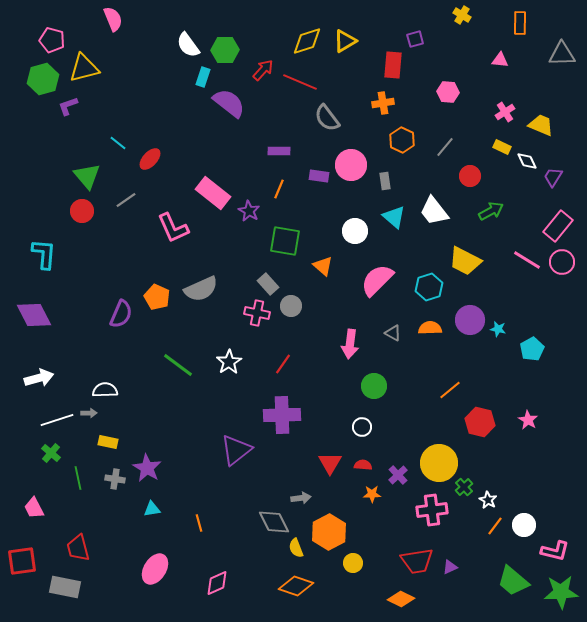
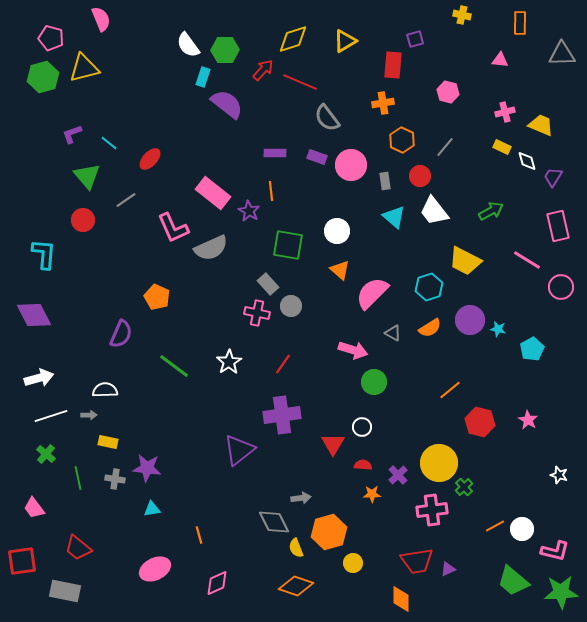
yellow cross at (462, 15): rotated 18 degrees counterclockwise
pink semicircle at (113, 19): moved 12 px left
pink pentagon at (52, 40): moved 1 px left, 2 px up
yellow diamond at (307, 41): moved 14 px left, 2 px up
green hexagon at (43, 79): moved 2 px up
pink hexagon at (448, 92): rotated 10 degrees clockwise
purple semicircle at (229, 103): moved 2 px left, 1 px down
purple L-shape at (68, 106): moved 4 px right, 28 px down
pink cross at (505, 112): rotated 18 degrees clockwise
cyan line at (118, 143): moved 9 px left
purple rectangle at (279, 151): moved 4 px left, 2 px down
white diamond at (527, 161): rotated 10 degrees clockwise
purple rectangle at (319, 176): moved 2 px left, 19 px up; rotated 12 degrees clockwise
red circle at (470, 176): moved 50 px left
orange line at (279, 189): moved 8 px left, 2 px down; rotated 30 degrees counterclockwise
red circle at (82, 211): moved 1 px right, 9 px down
pink rectangle at (558, 226): rotated 52 degrees counterclockwise
white circle at (355, 231): moved 18 px left
green square at (285, 241): moved 3 px right, 4 px down
pink circle at (562, 262): moved 1 px left, 25 px down
orange triangle at (323, 266): moved 17 px right, 4 px down
pink semicircle at (377, 280): moved 5 px left, 13 px down
gray semicircle at (201, 289): moved 10 px right, 41 px up
purple semicircle at (121, 314): moved 20 px down
orange semicircle at (430, 328): rotated 150 degrees clockwise
pink arrow at (350, 344): moved 3 px right, 6 px down; rotated 80 degrees counterclockwise
green line at (178, 365): moved 4 px left, 1 px down
green circle at (374, 386): moved 4 px up
gray arrow at (89, 413): moved 2 px down
purple cross at (282, 415): rotated 6 degrees counterclockwise
white line at (57, 420): moved 6 px left, 4 px up
purple triangle at (236, 450): moved 3 px right
green cross at (51, 453): moved 5 px left, 1 px down
red triangle at (330, 463): moved 3 px right, 19 px up
purple star at (147, 468): rotated 24 degrees counterclockwise
white star at (488, 500): moved 71 px right, 25 px up; rotated 12 degrees counterclockwise
pink trapezoid at (34, 508): rotated 10 degrees counterclockwise
orange line at (199, 523): moved 12 px down
white circle at (524, 525): moved 2 px left, 4 px down
orange line at (495, 526): rotated 24 degrees clockwise
orange hexagon at (329, 532): rotated 12 degrees clockwise
red trapezoid at (78, 548): rotated 36 degrees counterclockwise
purple triangle at (450, 567): moved 2 px left, 2 px down
pink ellipse at (155, 569): rotated 32 degrees clockwise
gray rectangle at (65, 587): moved 4 px down
orange diamond at (401, 599): rotated 64 degrees clockwise
